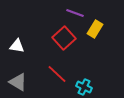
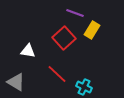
yellow rectangle: moved 3 px left, 1 px down
white triangle: moved 11 px right, 5 px down
gray triangle: moved 2 px left
